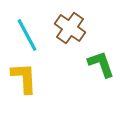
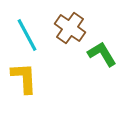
green L-shape: moved 1 px right, 10 px up; rotated 12 degrees counterclockwise
